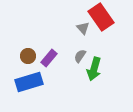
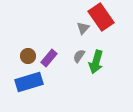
gray triangle: rotated 24 degrees clockwise
gray semicircle: moved 1 px left
green arrow: moved 2 px right, 7 px up
